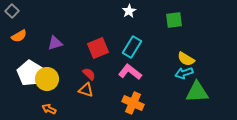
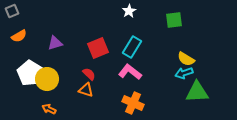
gray square: rotated 24 degrees clockwise
